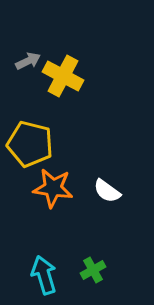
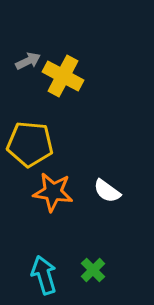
yellow pentagon: rotated 9 degrees counterclockwise
orange star: moved 4 px down
green cross: rotated 15 degrees counterclockwise
